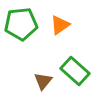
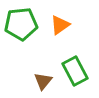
green rectangle: rotated 20 degrees clockwise
